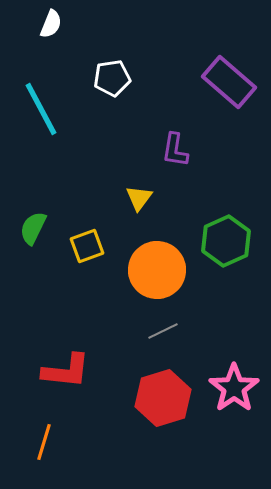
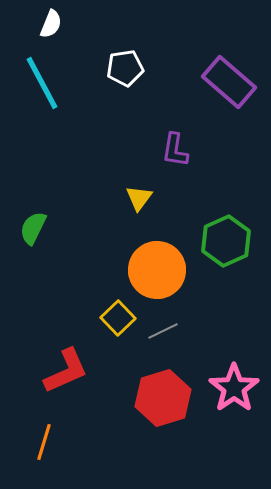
white pentagon: moved 13 px right, 10 px up
cyan line: moved 1 px right, 26 px up
yellow square: moved 31 px right, 72 px down; rotated 24 degrees counterclockwise
red L-shape: rotated 30 degrees counterclockwise
